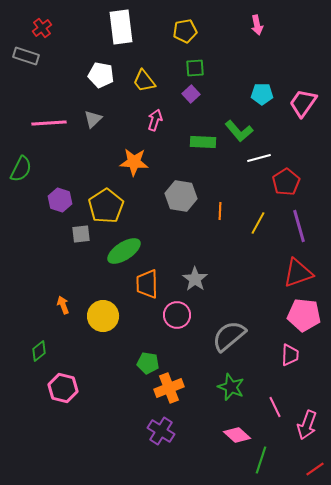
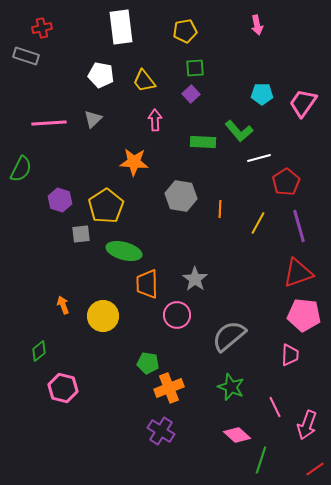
red cross at (42, 28): rotated 24 degrees clockwise
pink arrow at (155, 120): rotated 20 degrees counterclockwise
orange line at (220, 211): moved 2 px up
green ellipse at (124, 251): rotated 48 degrees clockwise
